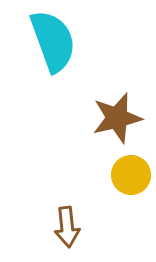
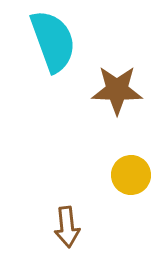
brown star: moved 28 px up; rotated 15 degrees clockwise
